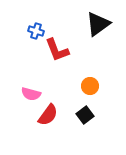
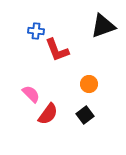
black triangle: moved 5 px right, 2 px down; rotated 16 degrees clockwise
blue cross: rotated 14 degrees counterclockwise
orange circle: moved 1 px left, 2 px up
pink semicircle: rotated 150 degrees counterclockwise
red semicircle: moved 1 px up
